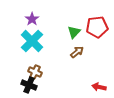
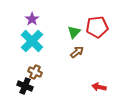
black cross: moved 4 px left, 1 px down
